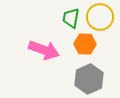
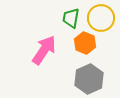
yellow circle: moved 1 px right, 1 px down
orange hexagon: moved 1 px up; rotated 20 degrees clockwise
pink arrow: rotated 76 degrees counterclockwise
